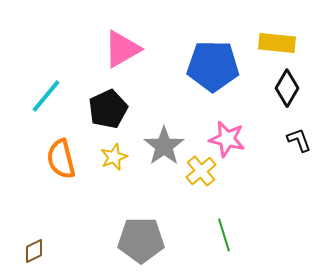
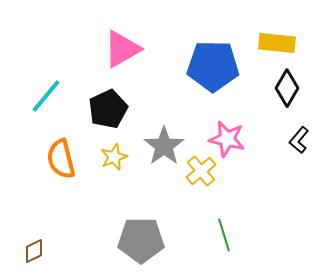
black L-shape: rotated 120 degrees counterclockwise
